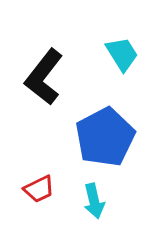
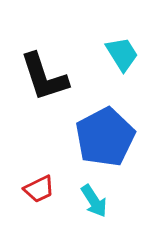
black L-shape: rotated 56 degrees counterclockwise
cyan arrow: rotated 20 degrees counterclockwise
